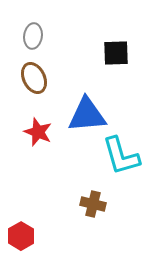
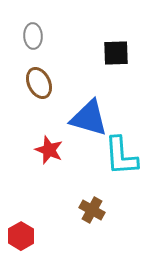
gray ellipse: rotated 10 degrees counterclockwise
brown ellipse: moved 5 px right, 5 px down
blue triangle: moved 2 px right, 3 px down; rotated 21 degrees clockwise
red star: moved 11 px right, 18 px down
cyan L-shape: rotated 12 degrees clockwise
brown cross: moved 1 px left, 6 px down; rotated 15 degrees clockwise
